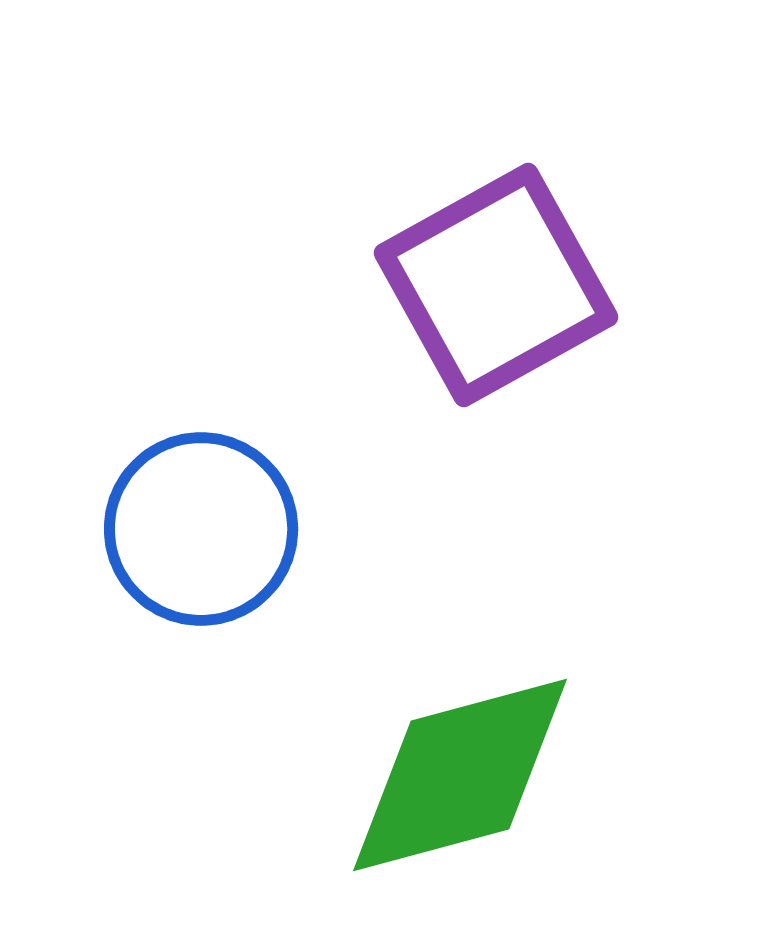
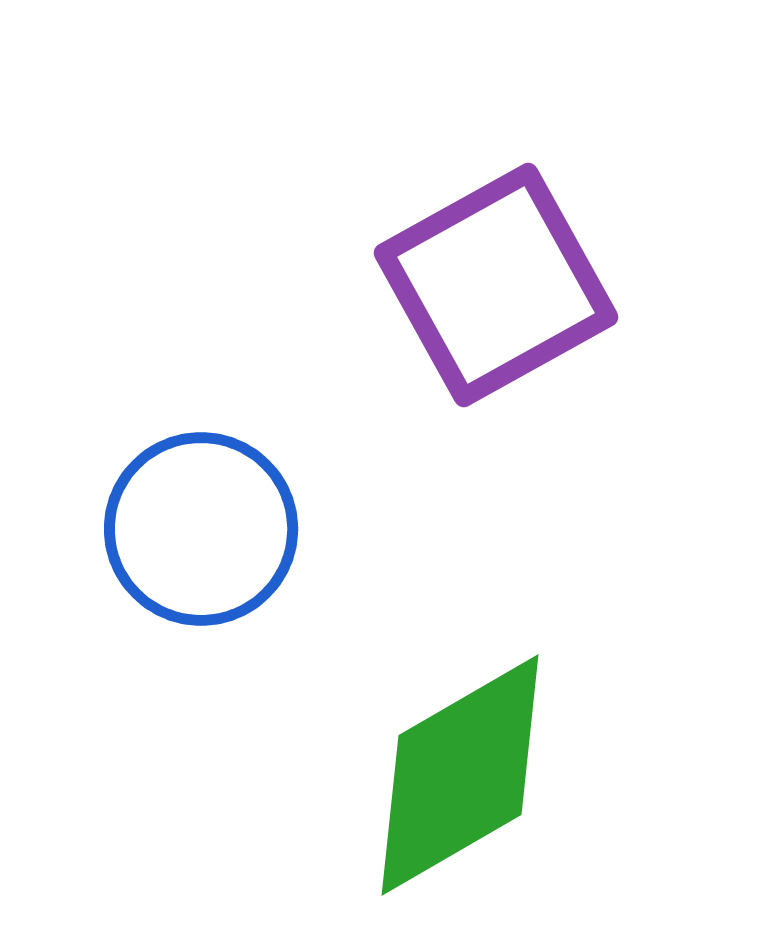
green diamond: rotated 15 degrees counterclockwise
